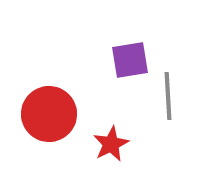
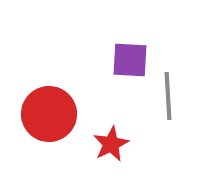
purple square: rotated 12 degrees clockwise
